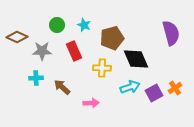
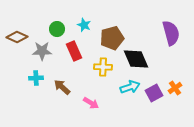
green circle: moved 4 px down
yellow cross: moved 1 px right, 1 px up
pink arrow: rotated 35 degrees clockwise
